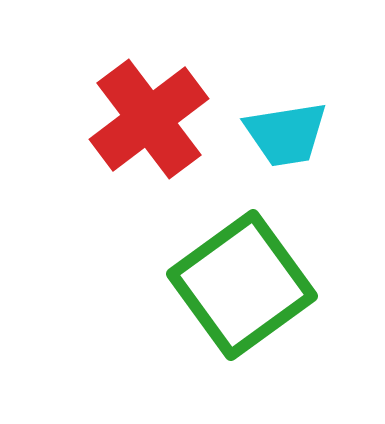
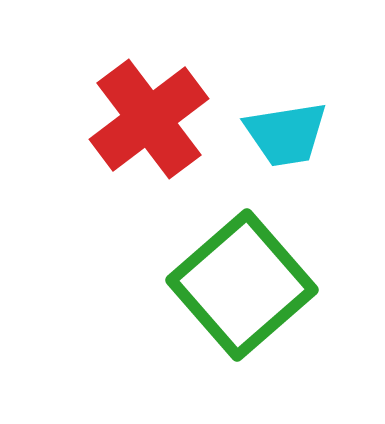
green square: rotated 5 degrees counterclockwise
